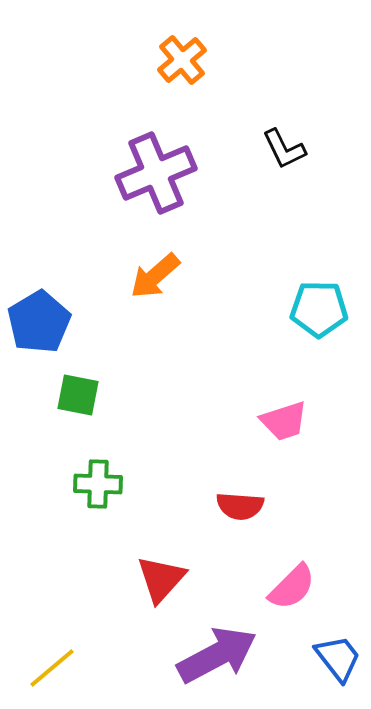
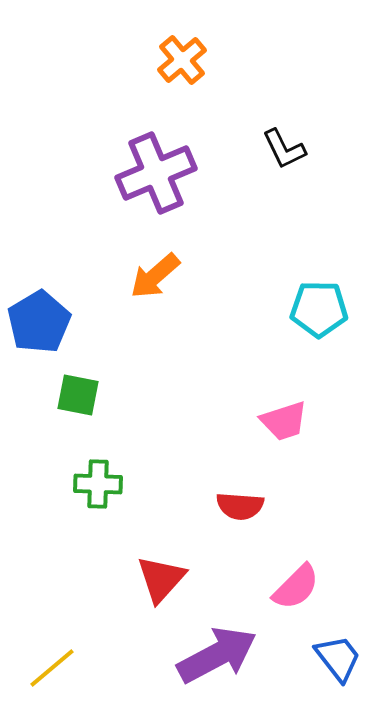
pink semicircle: moved 4 px right
